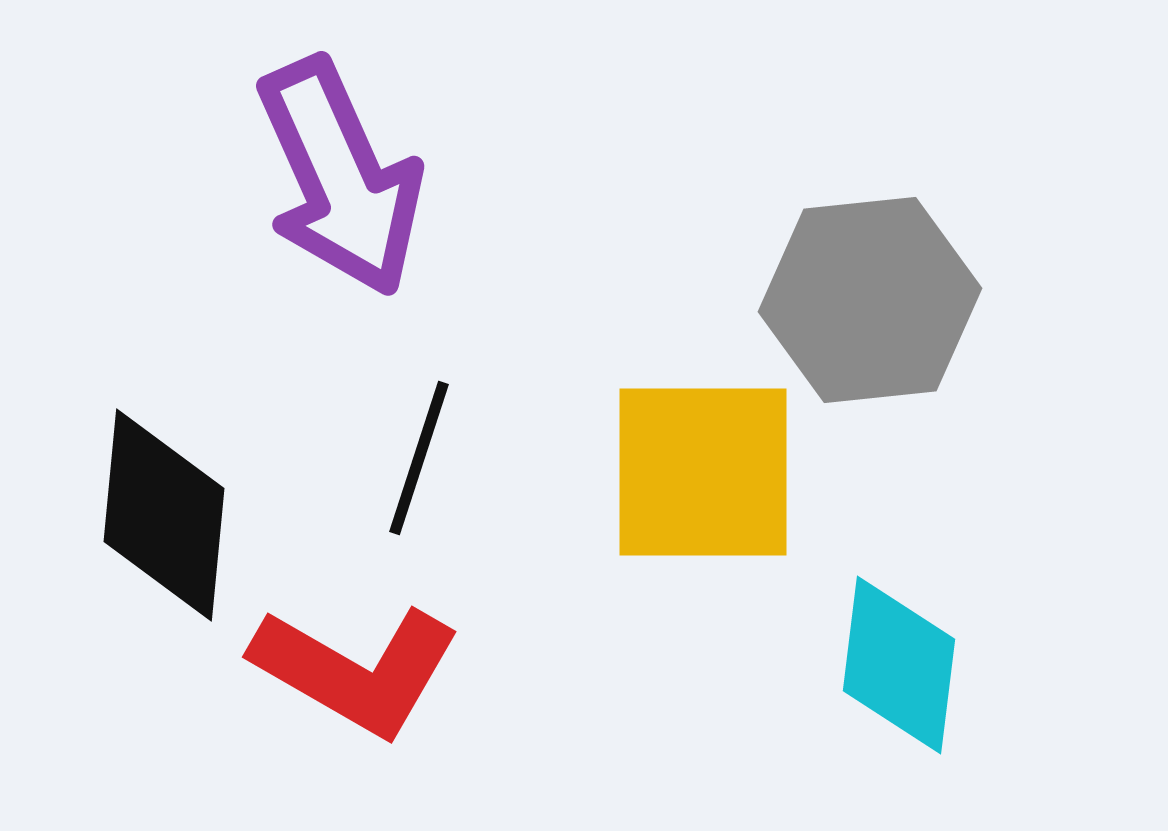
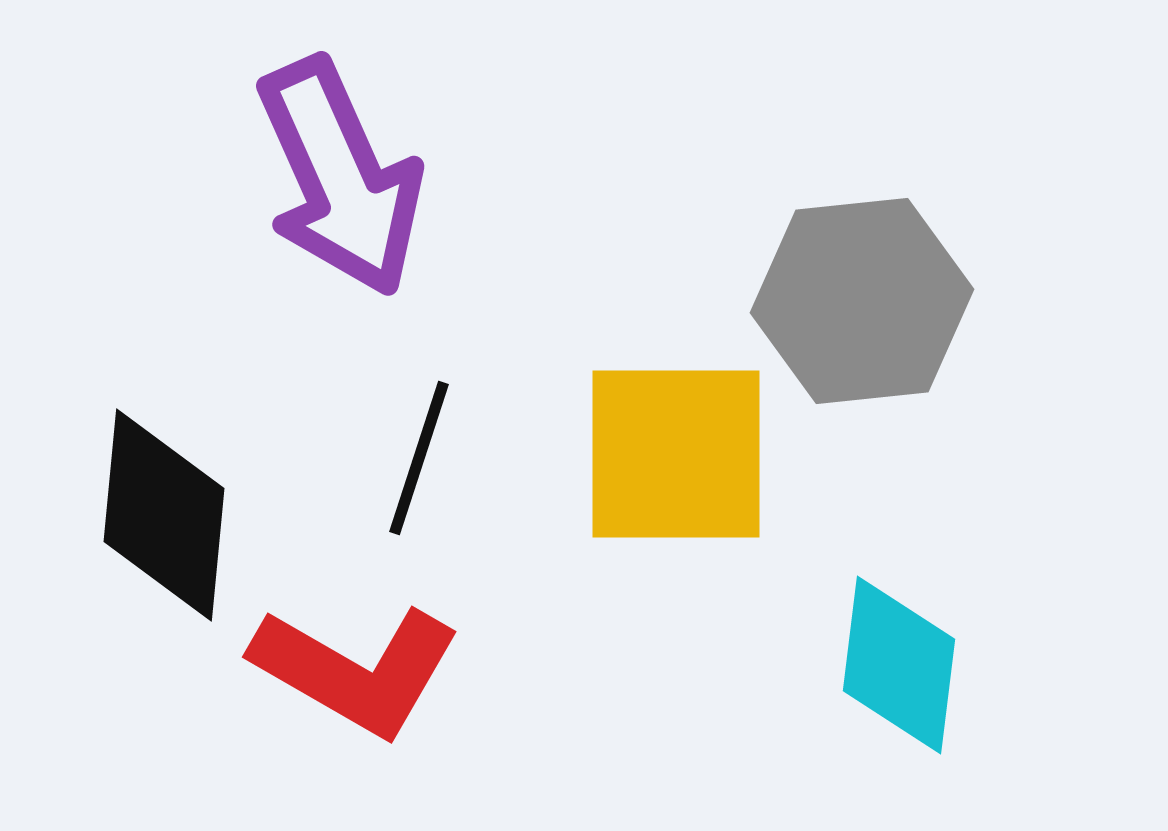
gray hexagon: moved 8 px left, 1 px down
yellow square: moved 27 px left, 18 px up
